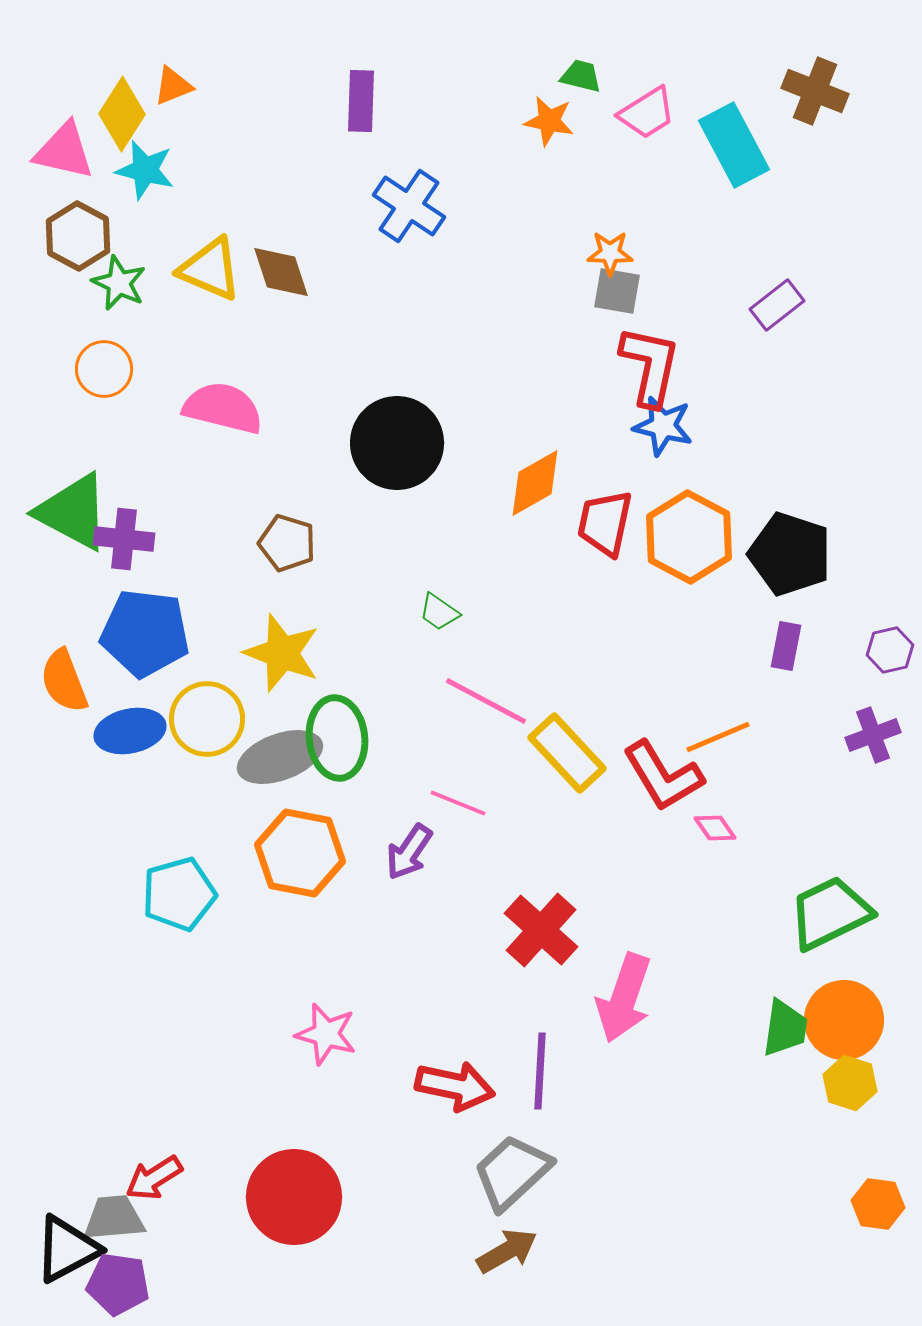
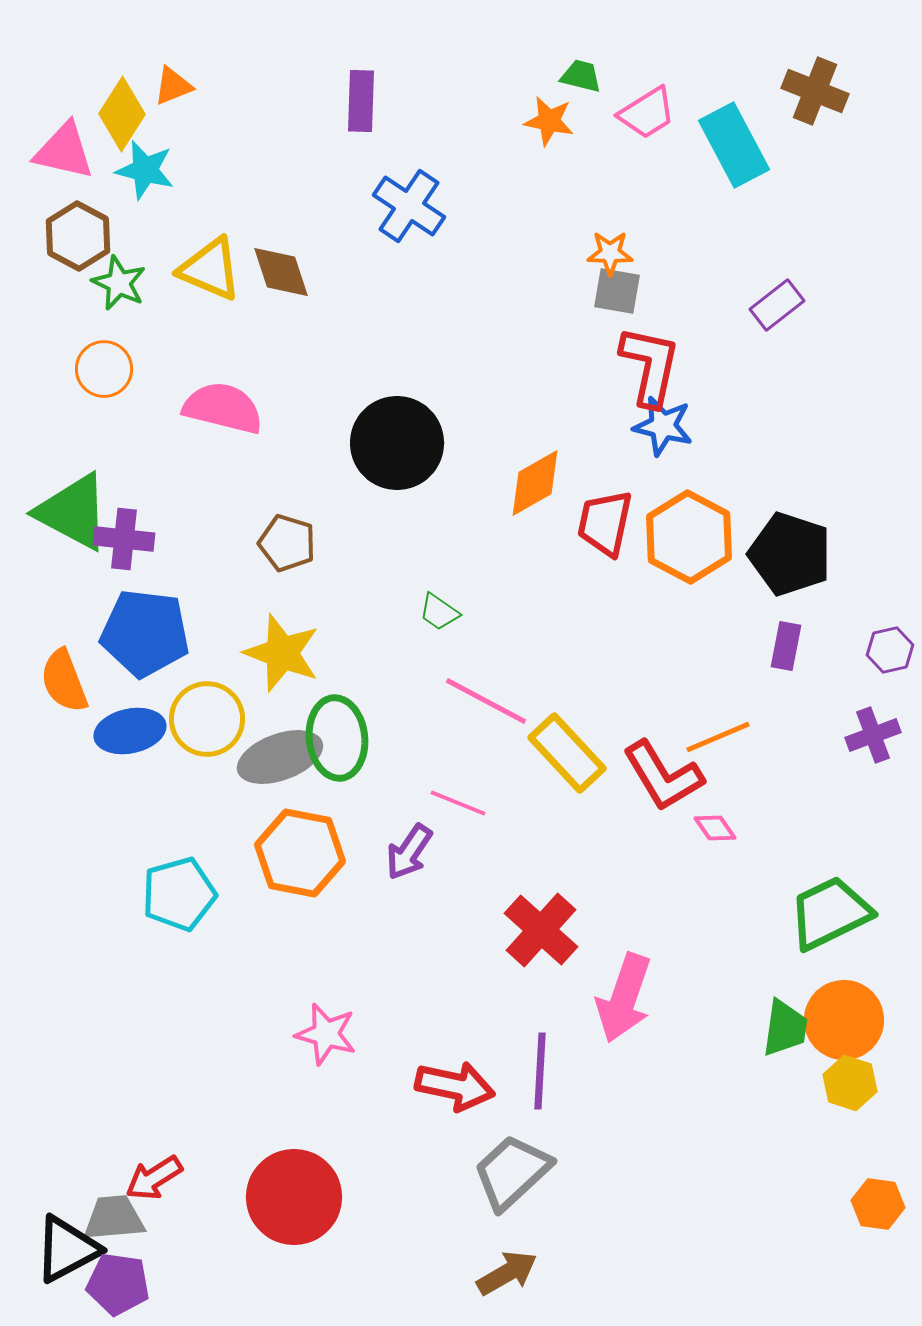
brown arrow at (507, 1251): moved 22 px down
